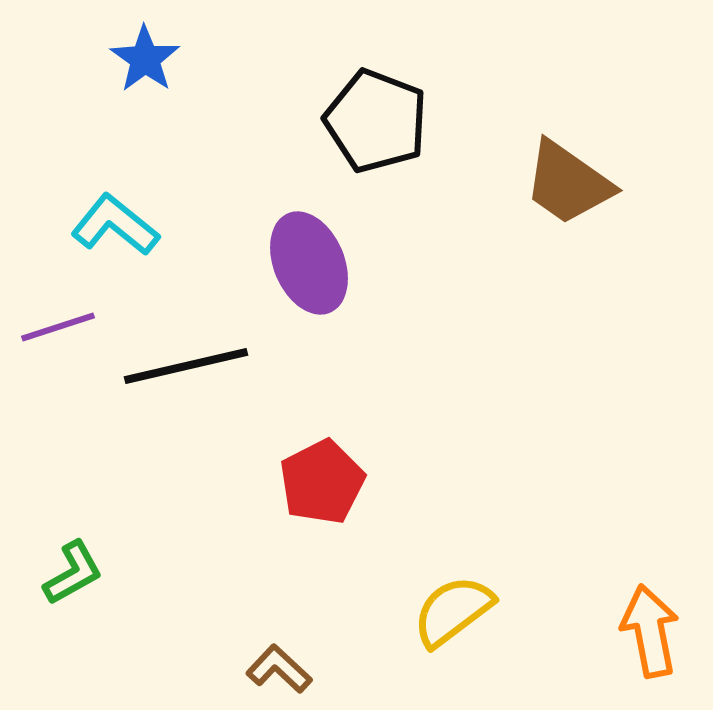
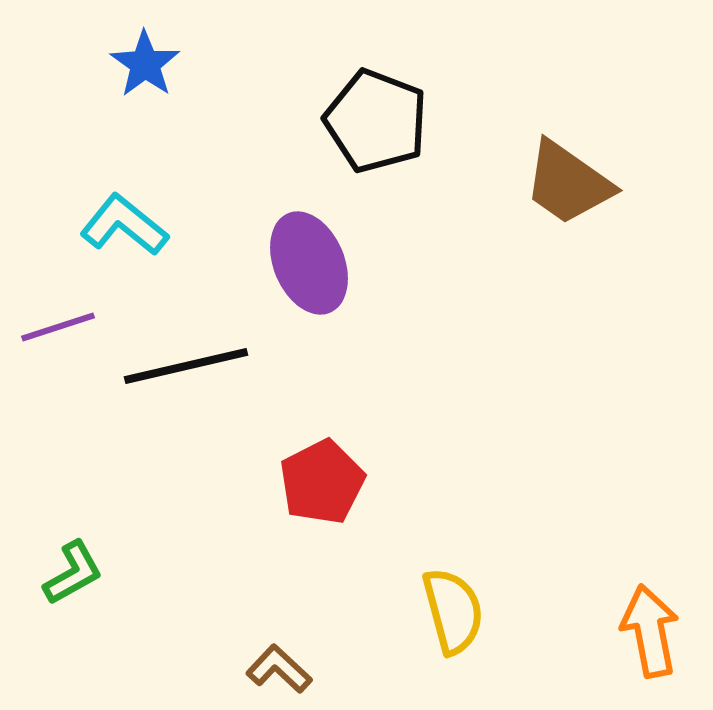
blue star: moved 5 px down
cyan L-shape: moved 9 px right
yellow semicircle: rotated 112 degrees clockwise
